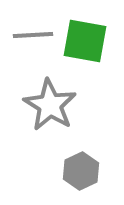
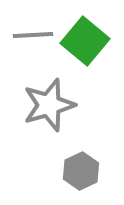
green square: rotated 30 degrees clockwise
gray star: moved 1 px left; rotated 24 degrees clockwise
